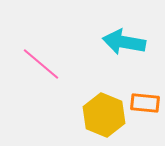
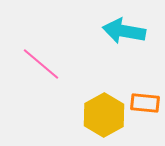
cyan arrow: moved 11 px up
yellow hexagon: rotated 9 degrees clockwise
